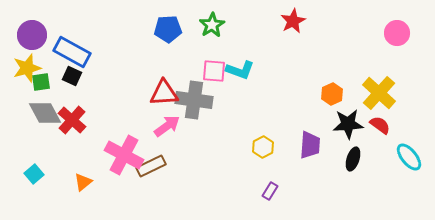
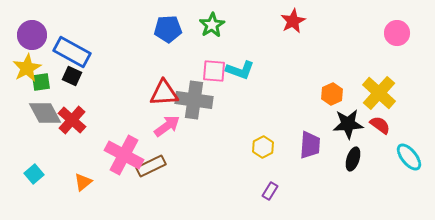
yellow star: rotated 12 degrees counterclockwise
